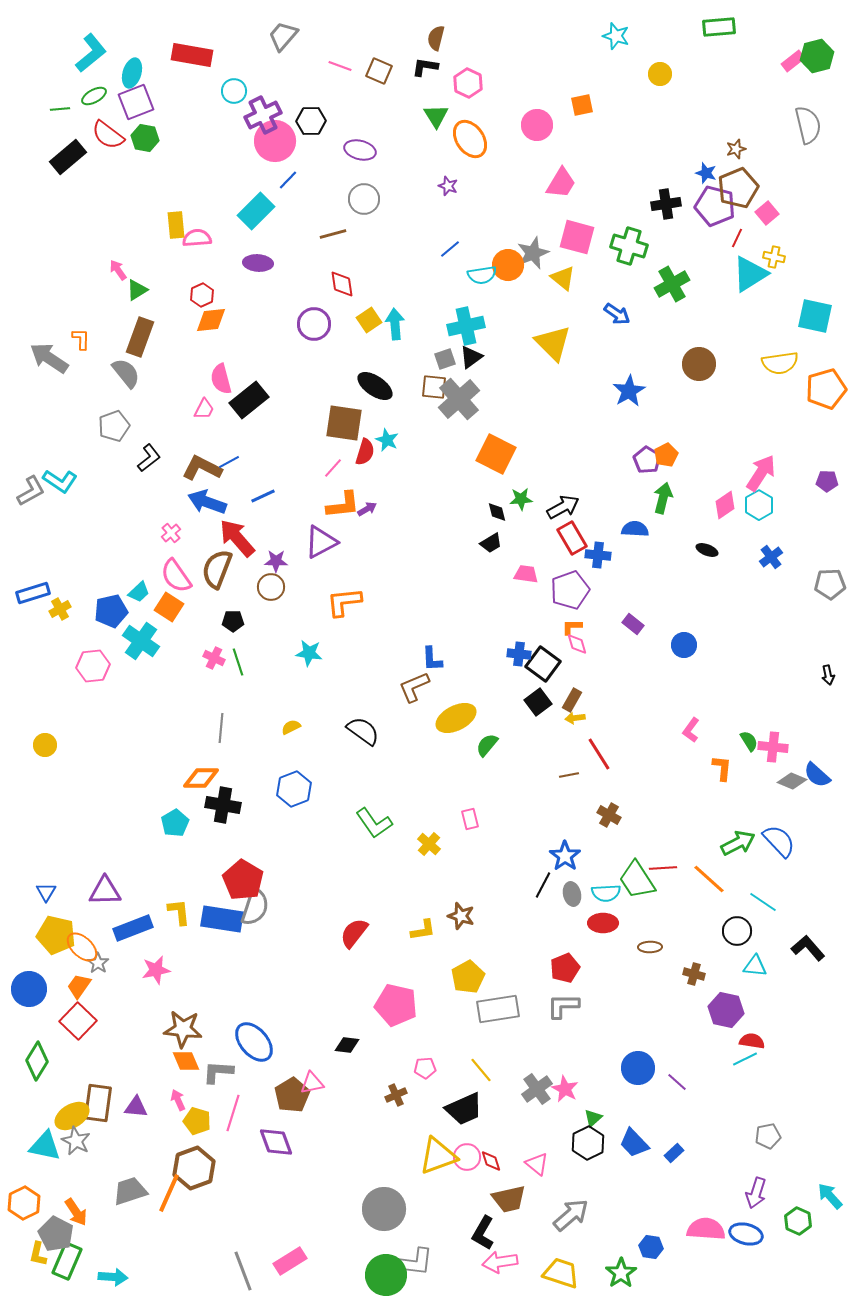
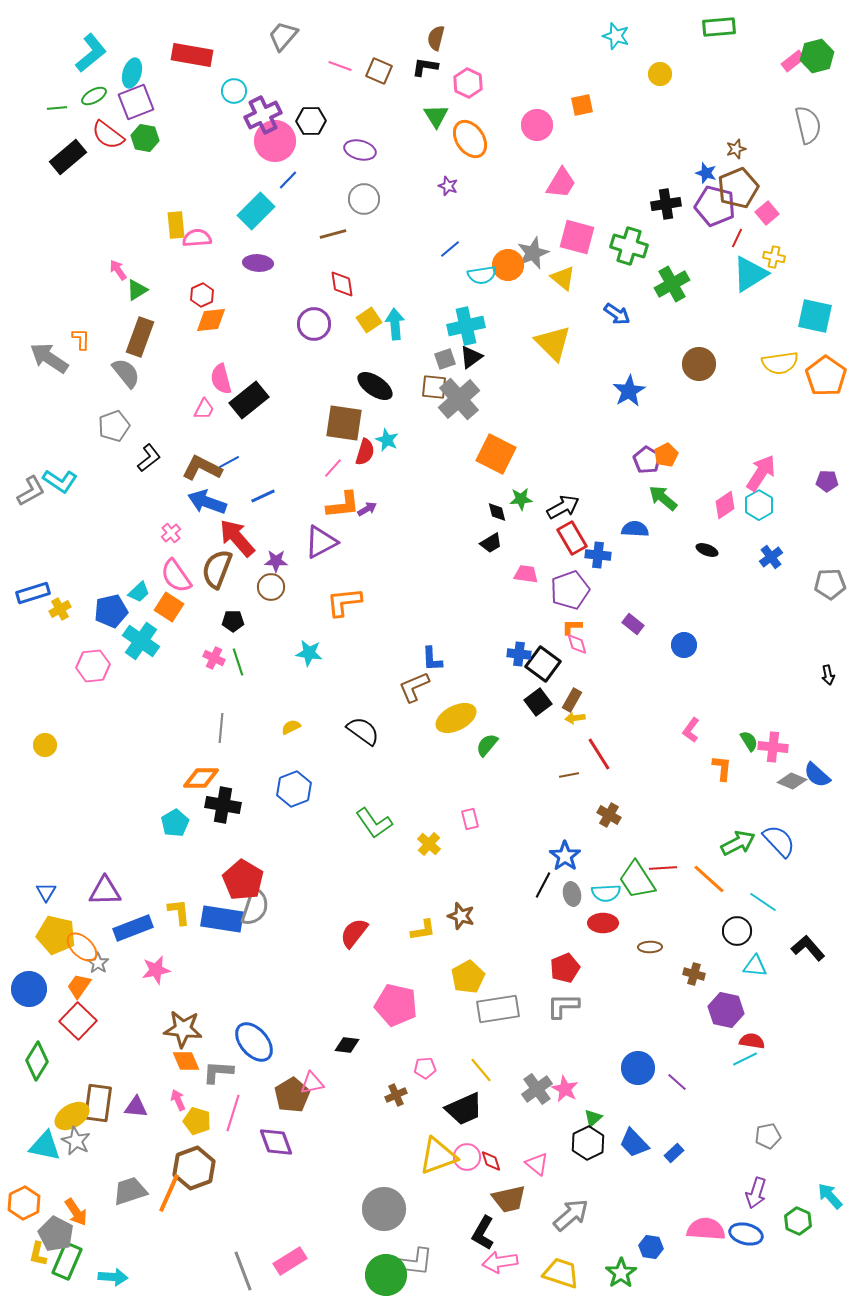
green line at (60, 109): moved 3 px left, 1 px up
orange pentagon at (826, 389): moved 13 px up; rotated 21 degrees counterclockwise
green arrow at (663, 498): rotated 64 degrees counterclockwise
